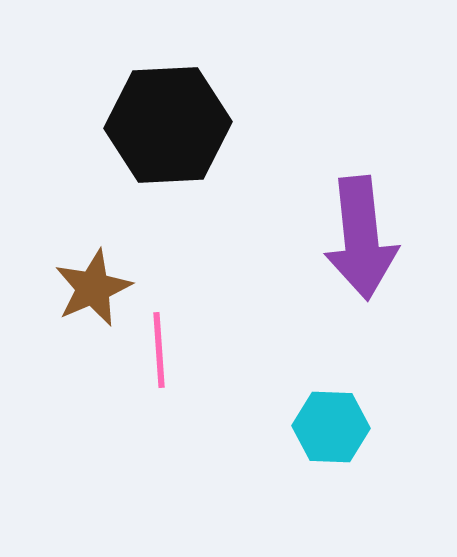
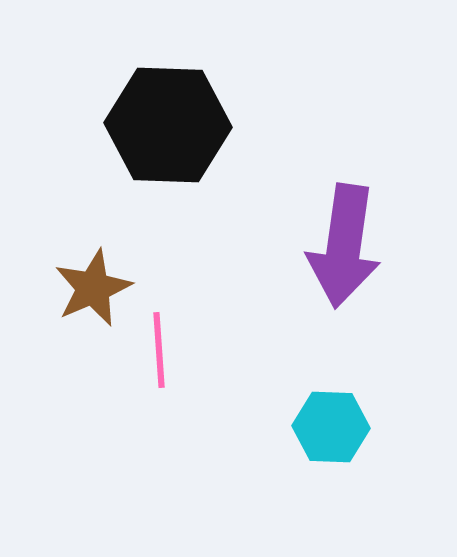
black hexagon: rotated 5 degrees clockwise
purple arrow: moved 17 px left, 8 px down; rotated 14 degrees clockwise
